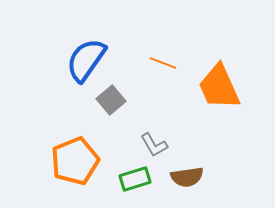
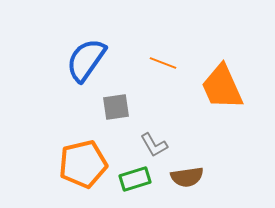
orange trapezoid: moved 3 px right
gray square: moved 5 px right, 7 px down; rotated 32 degrees clockwise
orange pentagon: moved 8 px right, 3 px down; rotated 9 degrees clockwise
